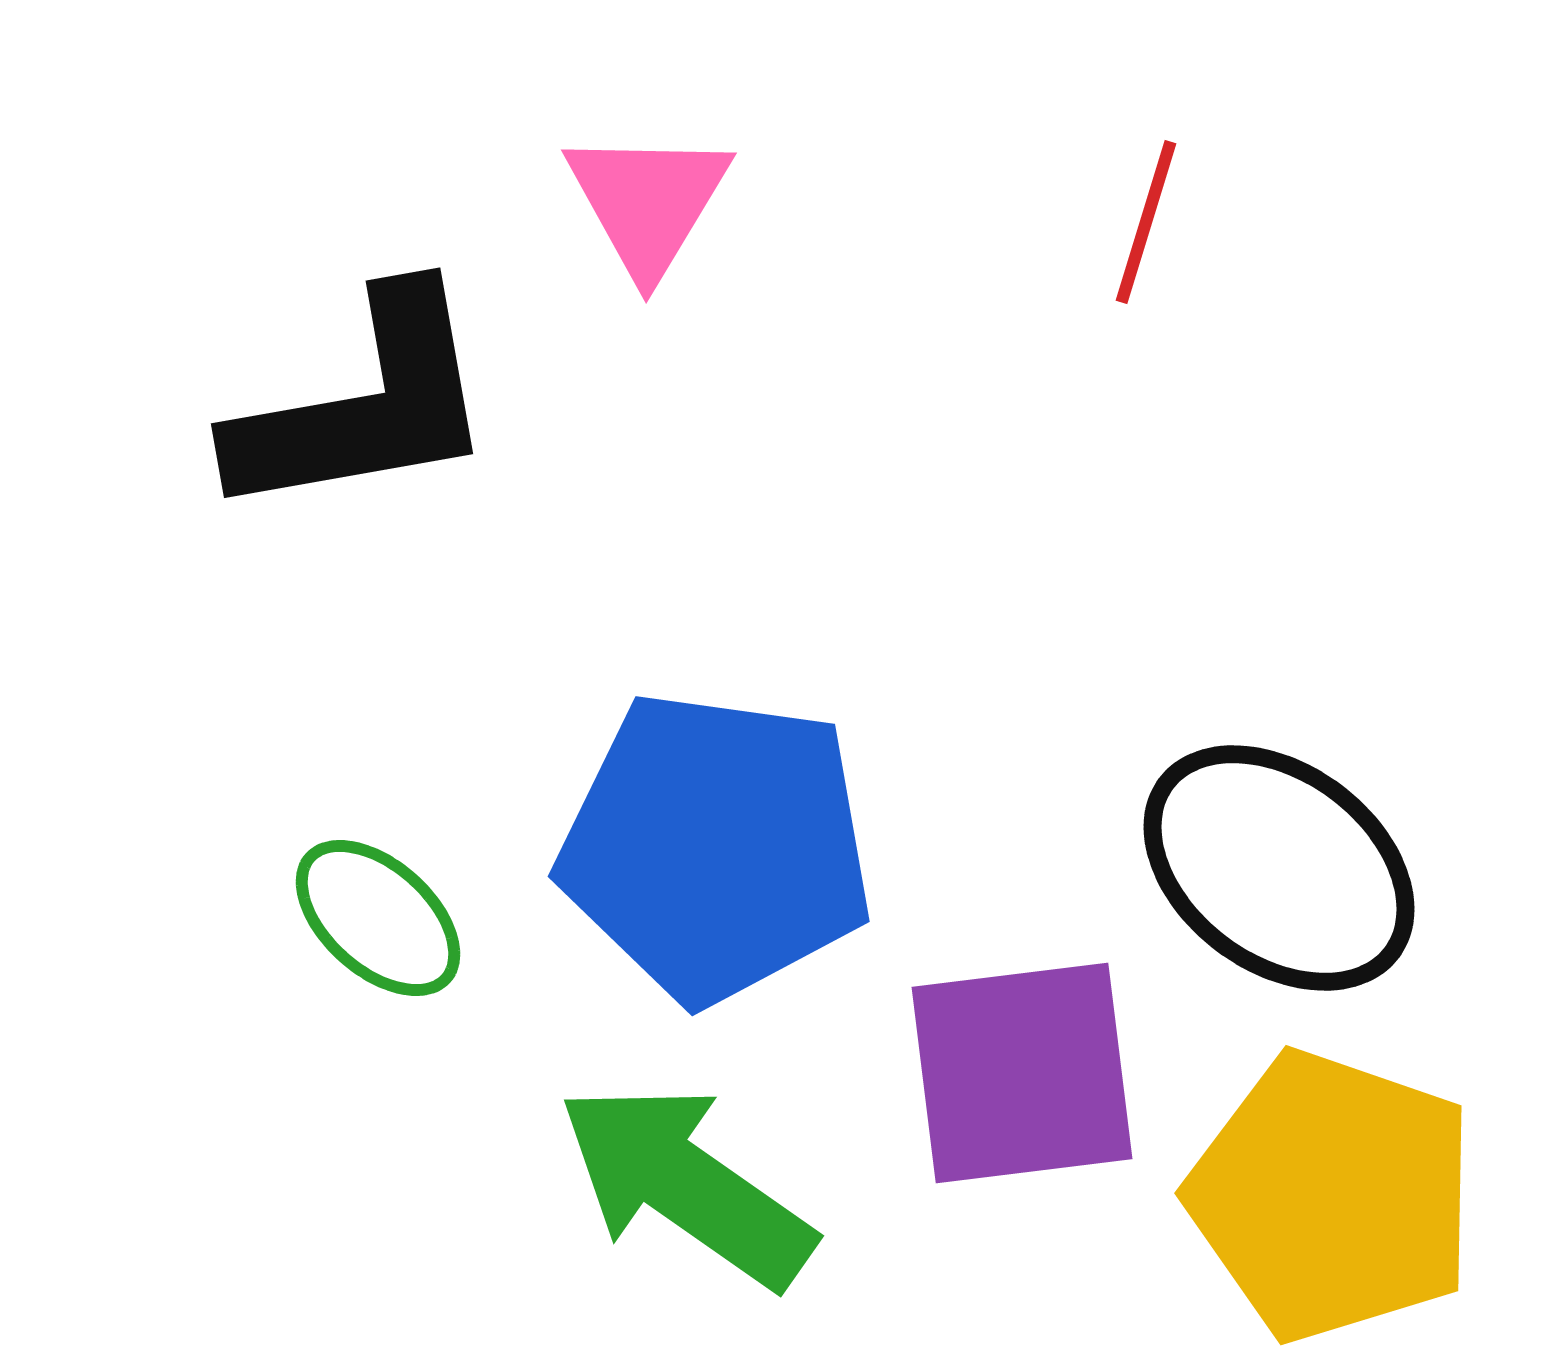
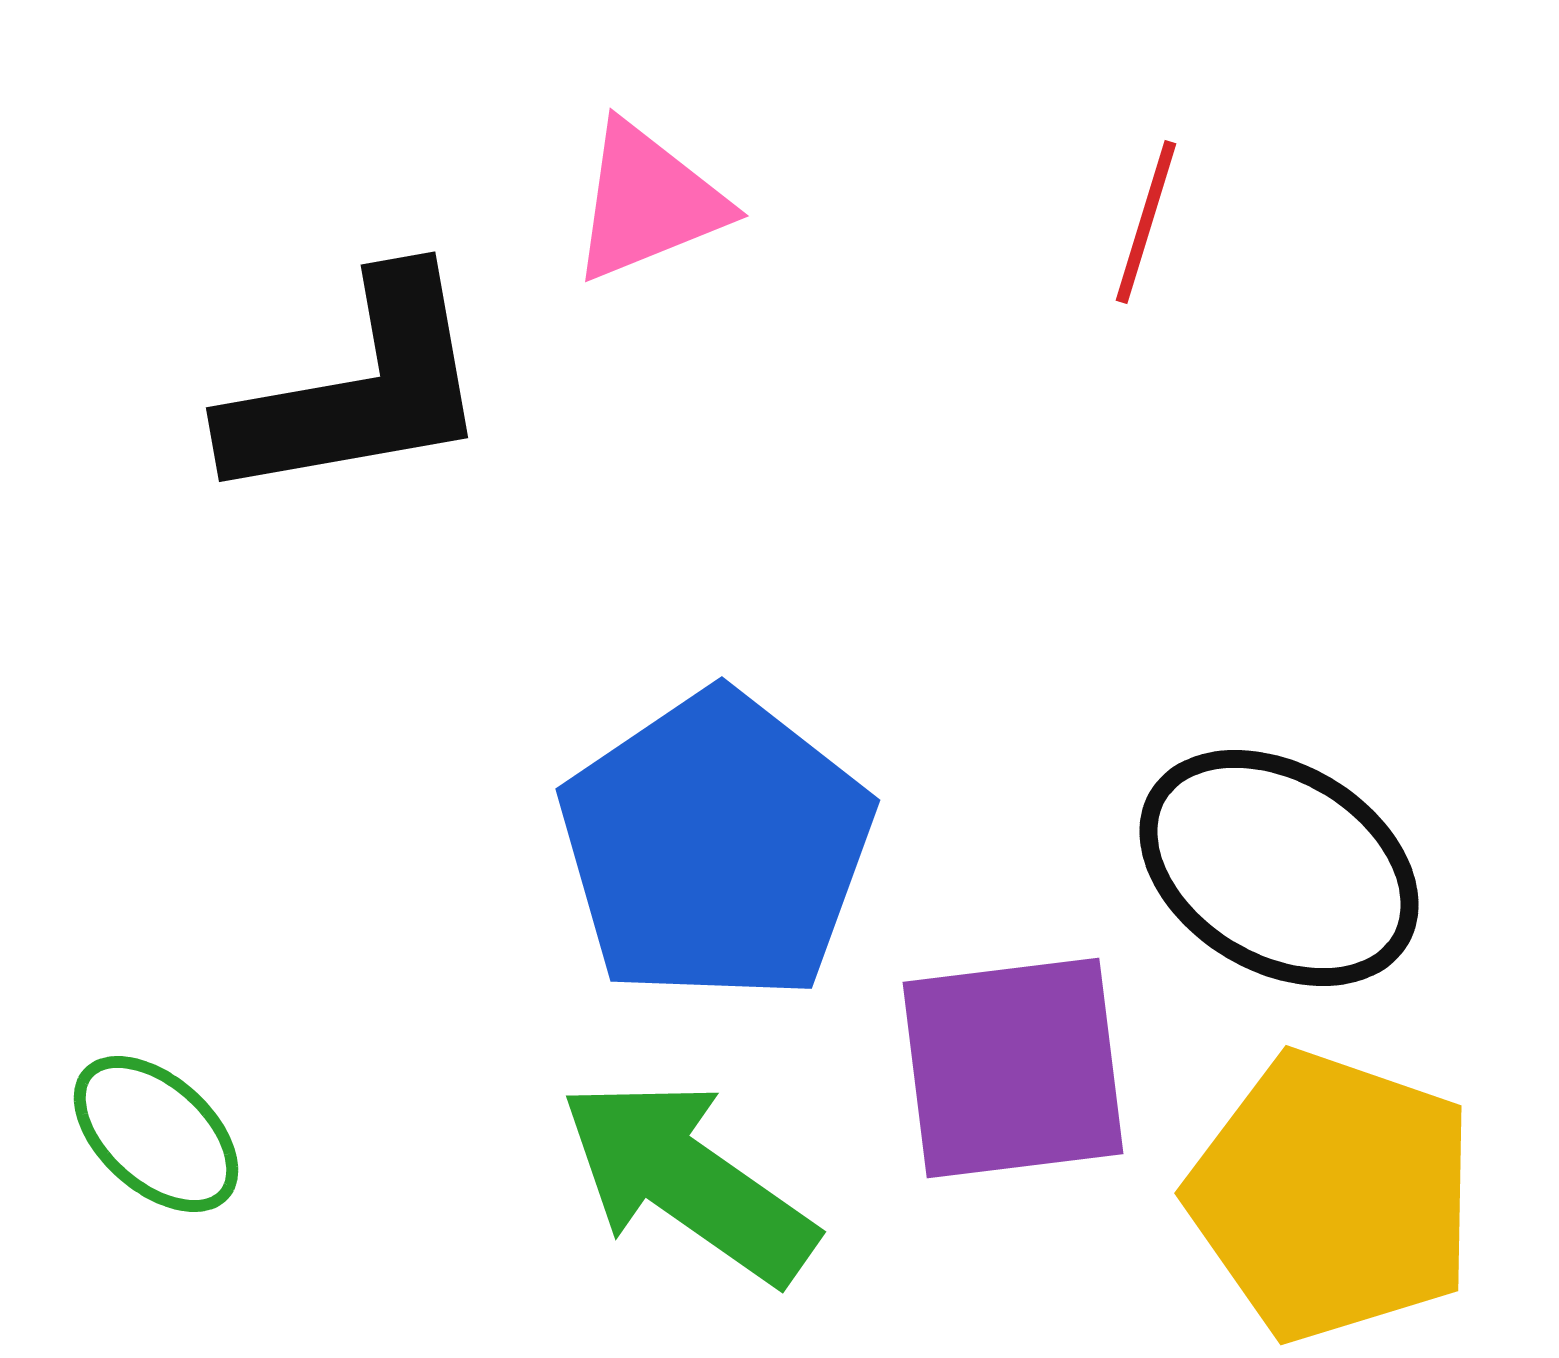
pink triangle: rotated 37 degrees clockwise
black L-shape: moved 5 px left, 16 px up
blue pentagon: rotated 30 degrees clockwise
black ellipse: rotated 6 degrees counterclockwise
green ellipse: moved 222 px left, 216 px down
purple square: moved 9 px left, 5 px up
green arrow: moved 2 px right, 4 px up
